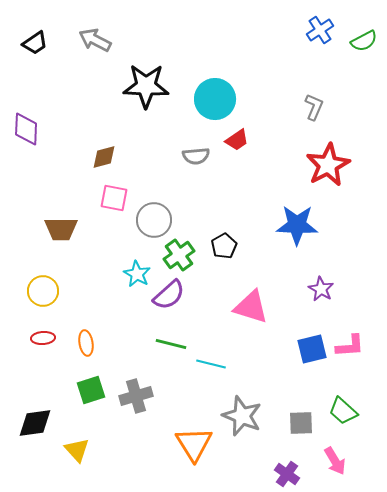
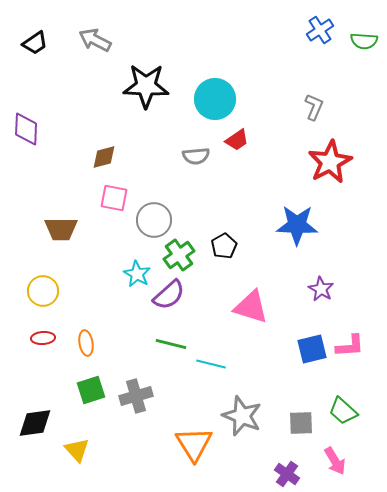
green semicircle: rotated 32 degrees clockwise
red star: moved 2 px right, 3 px up
